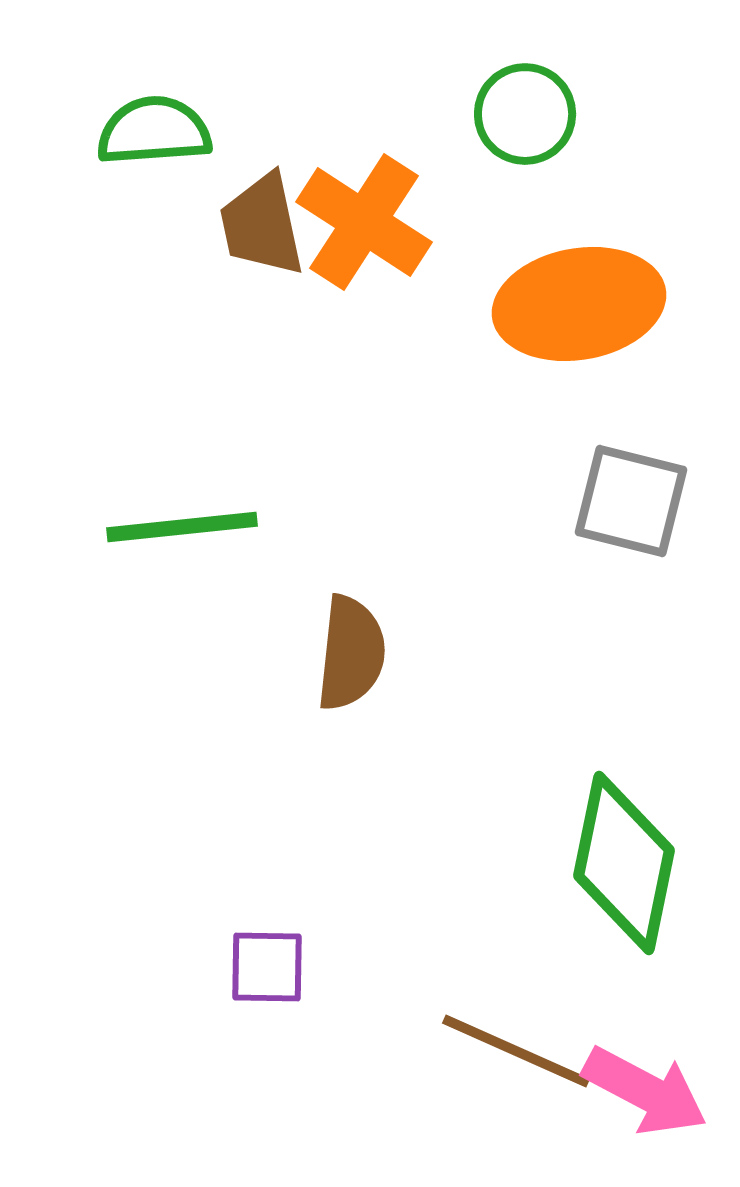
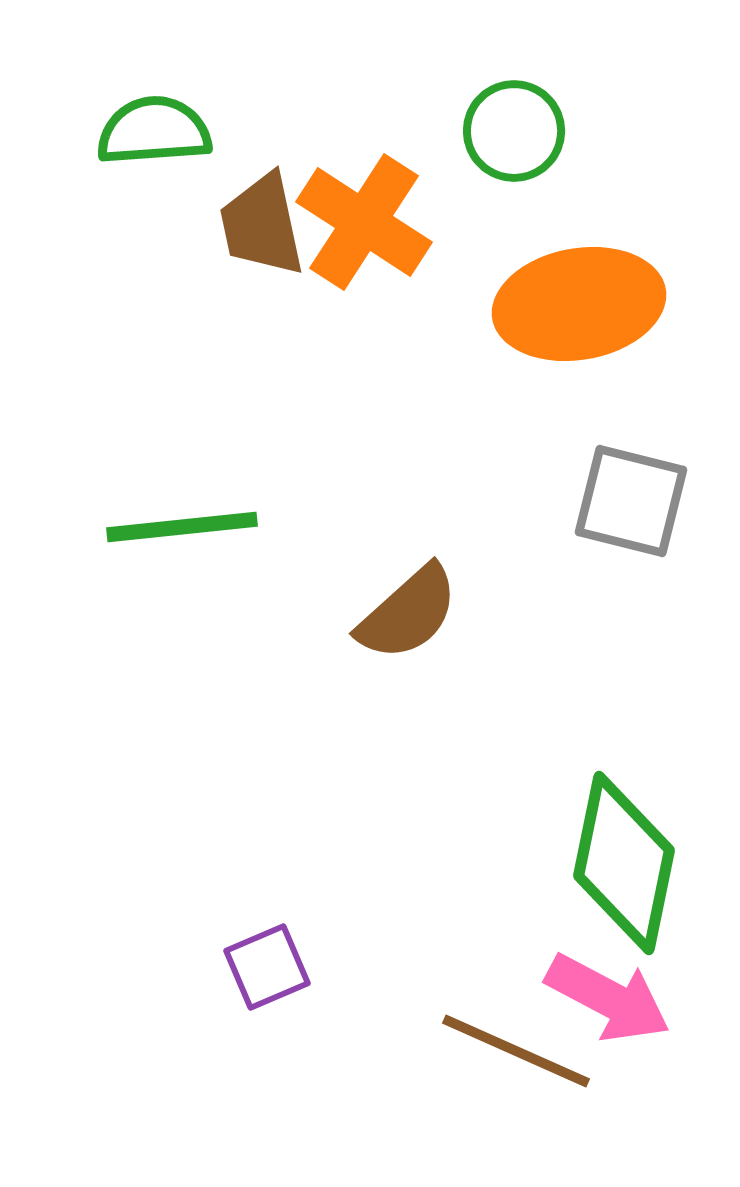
green circle: moved 11 px left, 17 px down
brown semicircle: moved 57 px right, 40 px up; rotated 42 degrees clockwise
purple square: rotated 24 degrees counterclockwise
pink arrow: moved 37 px left, 93 px up
